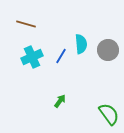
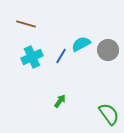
cyan semicircle: rotated 114 degrees counterclockwise
